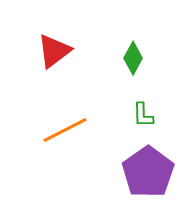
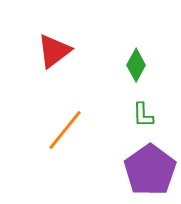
green diamond: moved 3 px right, 7 px down
orange line: rotated 24 degrees counterclockwise
purple pentagon: moved 2 px right, 2 px up
